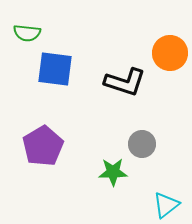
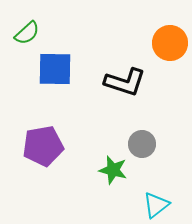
green semicircle: rotated 48 degrees counterclockwise
orange circle: moved 10 px up
blue square: rotated 6 degrees counterclockwise
purple pentagon: rotated 21 degrees clockwise
green star: moved 2 px up; rotated 16 degrees clockwise
cyan triangle: moved 10 px left
